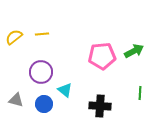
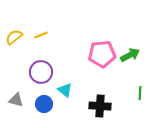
yellow line: moved 1 px left, 1 px down; rotated 16 degrees counterclockwise
green arrow: moved 4 px left, 4 px down
pink pentagon: moved 2 px up
